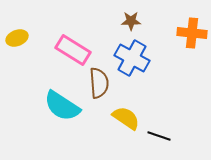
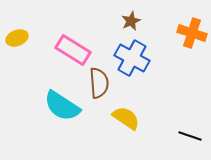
brown star: rotated 24 degrees counterclockwise
orange cross: rotated 12 degrees clockwise
black line: moved 31 px right
